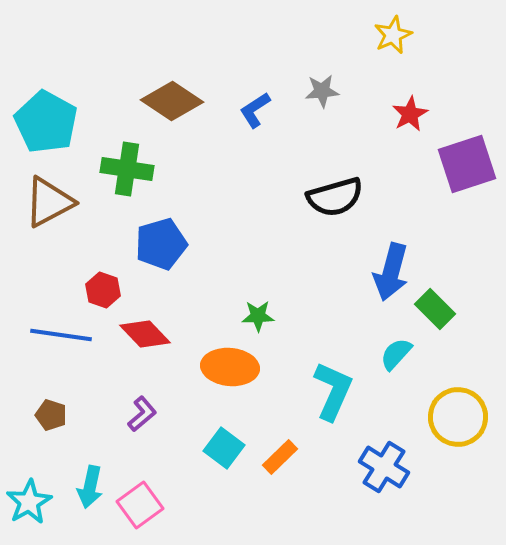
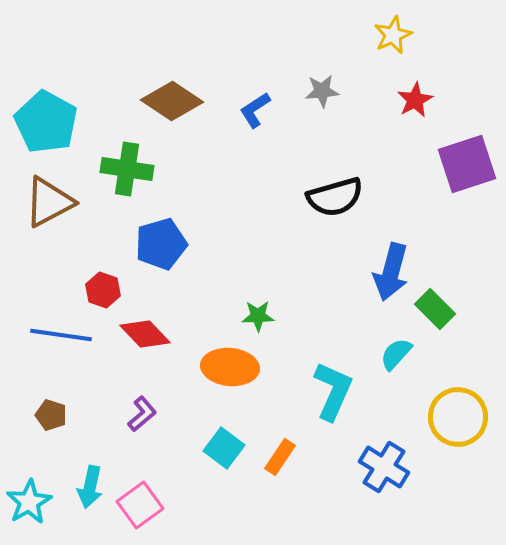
red star: moved 5 px right, 14 px up
orange rectangle: rotated 12 degrees counterclockwise
